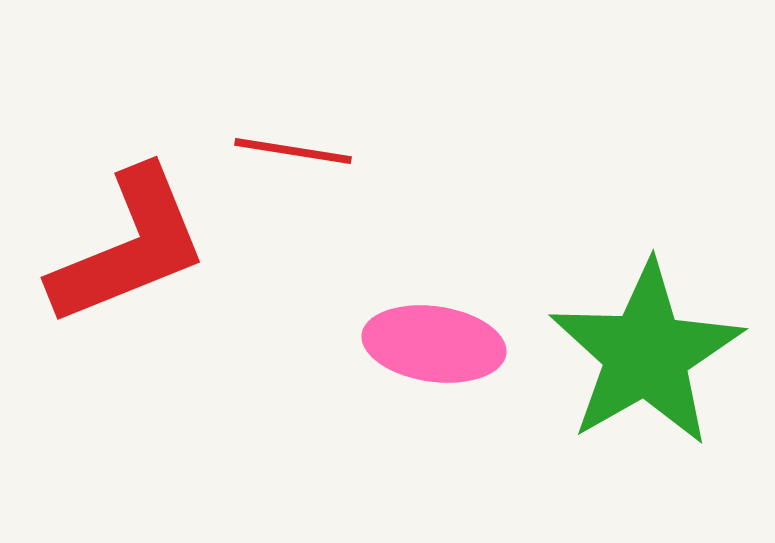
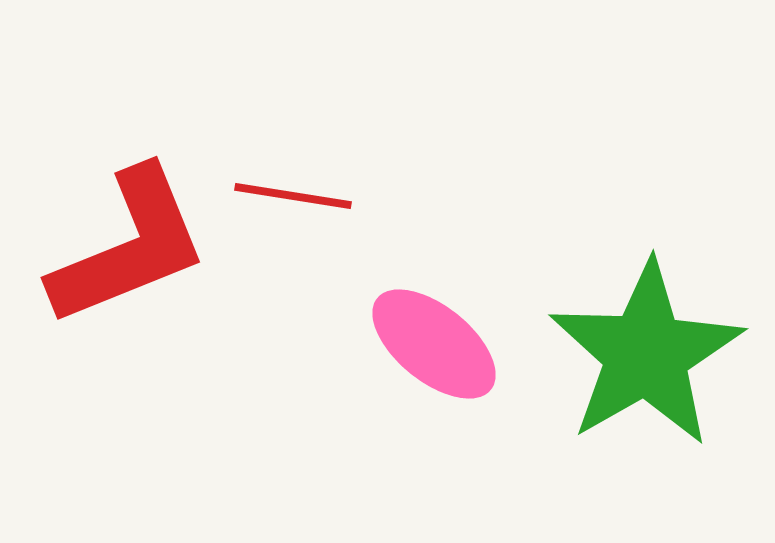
red line: moved 45 px down
pink ellipse: rotated 31 degrees clockwise
